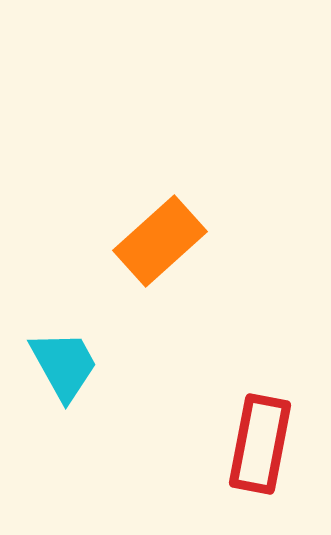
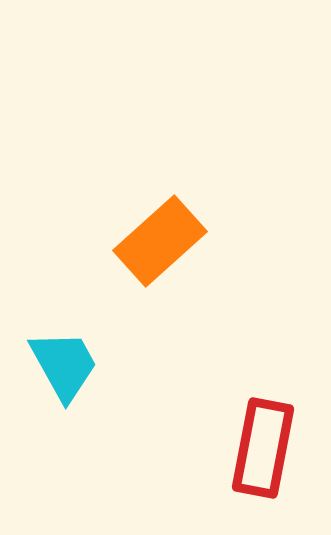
red rectangle: moved 3 px right, 4 px down
